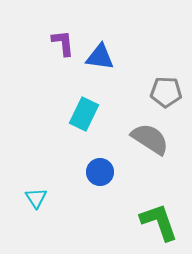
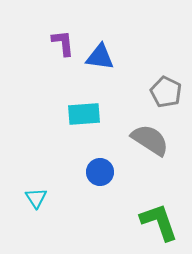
gray pentagon: rotated 24 degrees clockwise
cyan rectangle: rotated 60 degrees clockwise
gray semicircle: moved 1 px down
